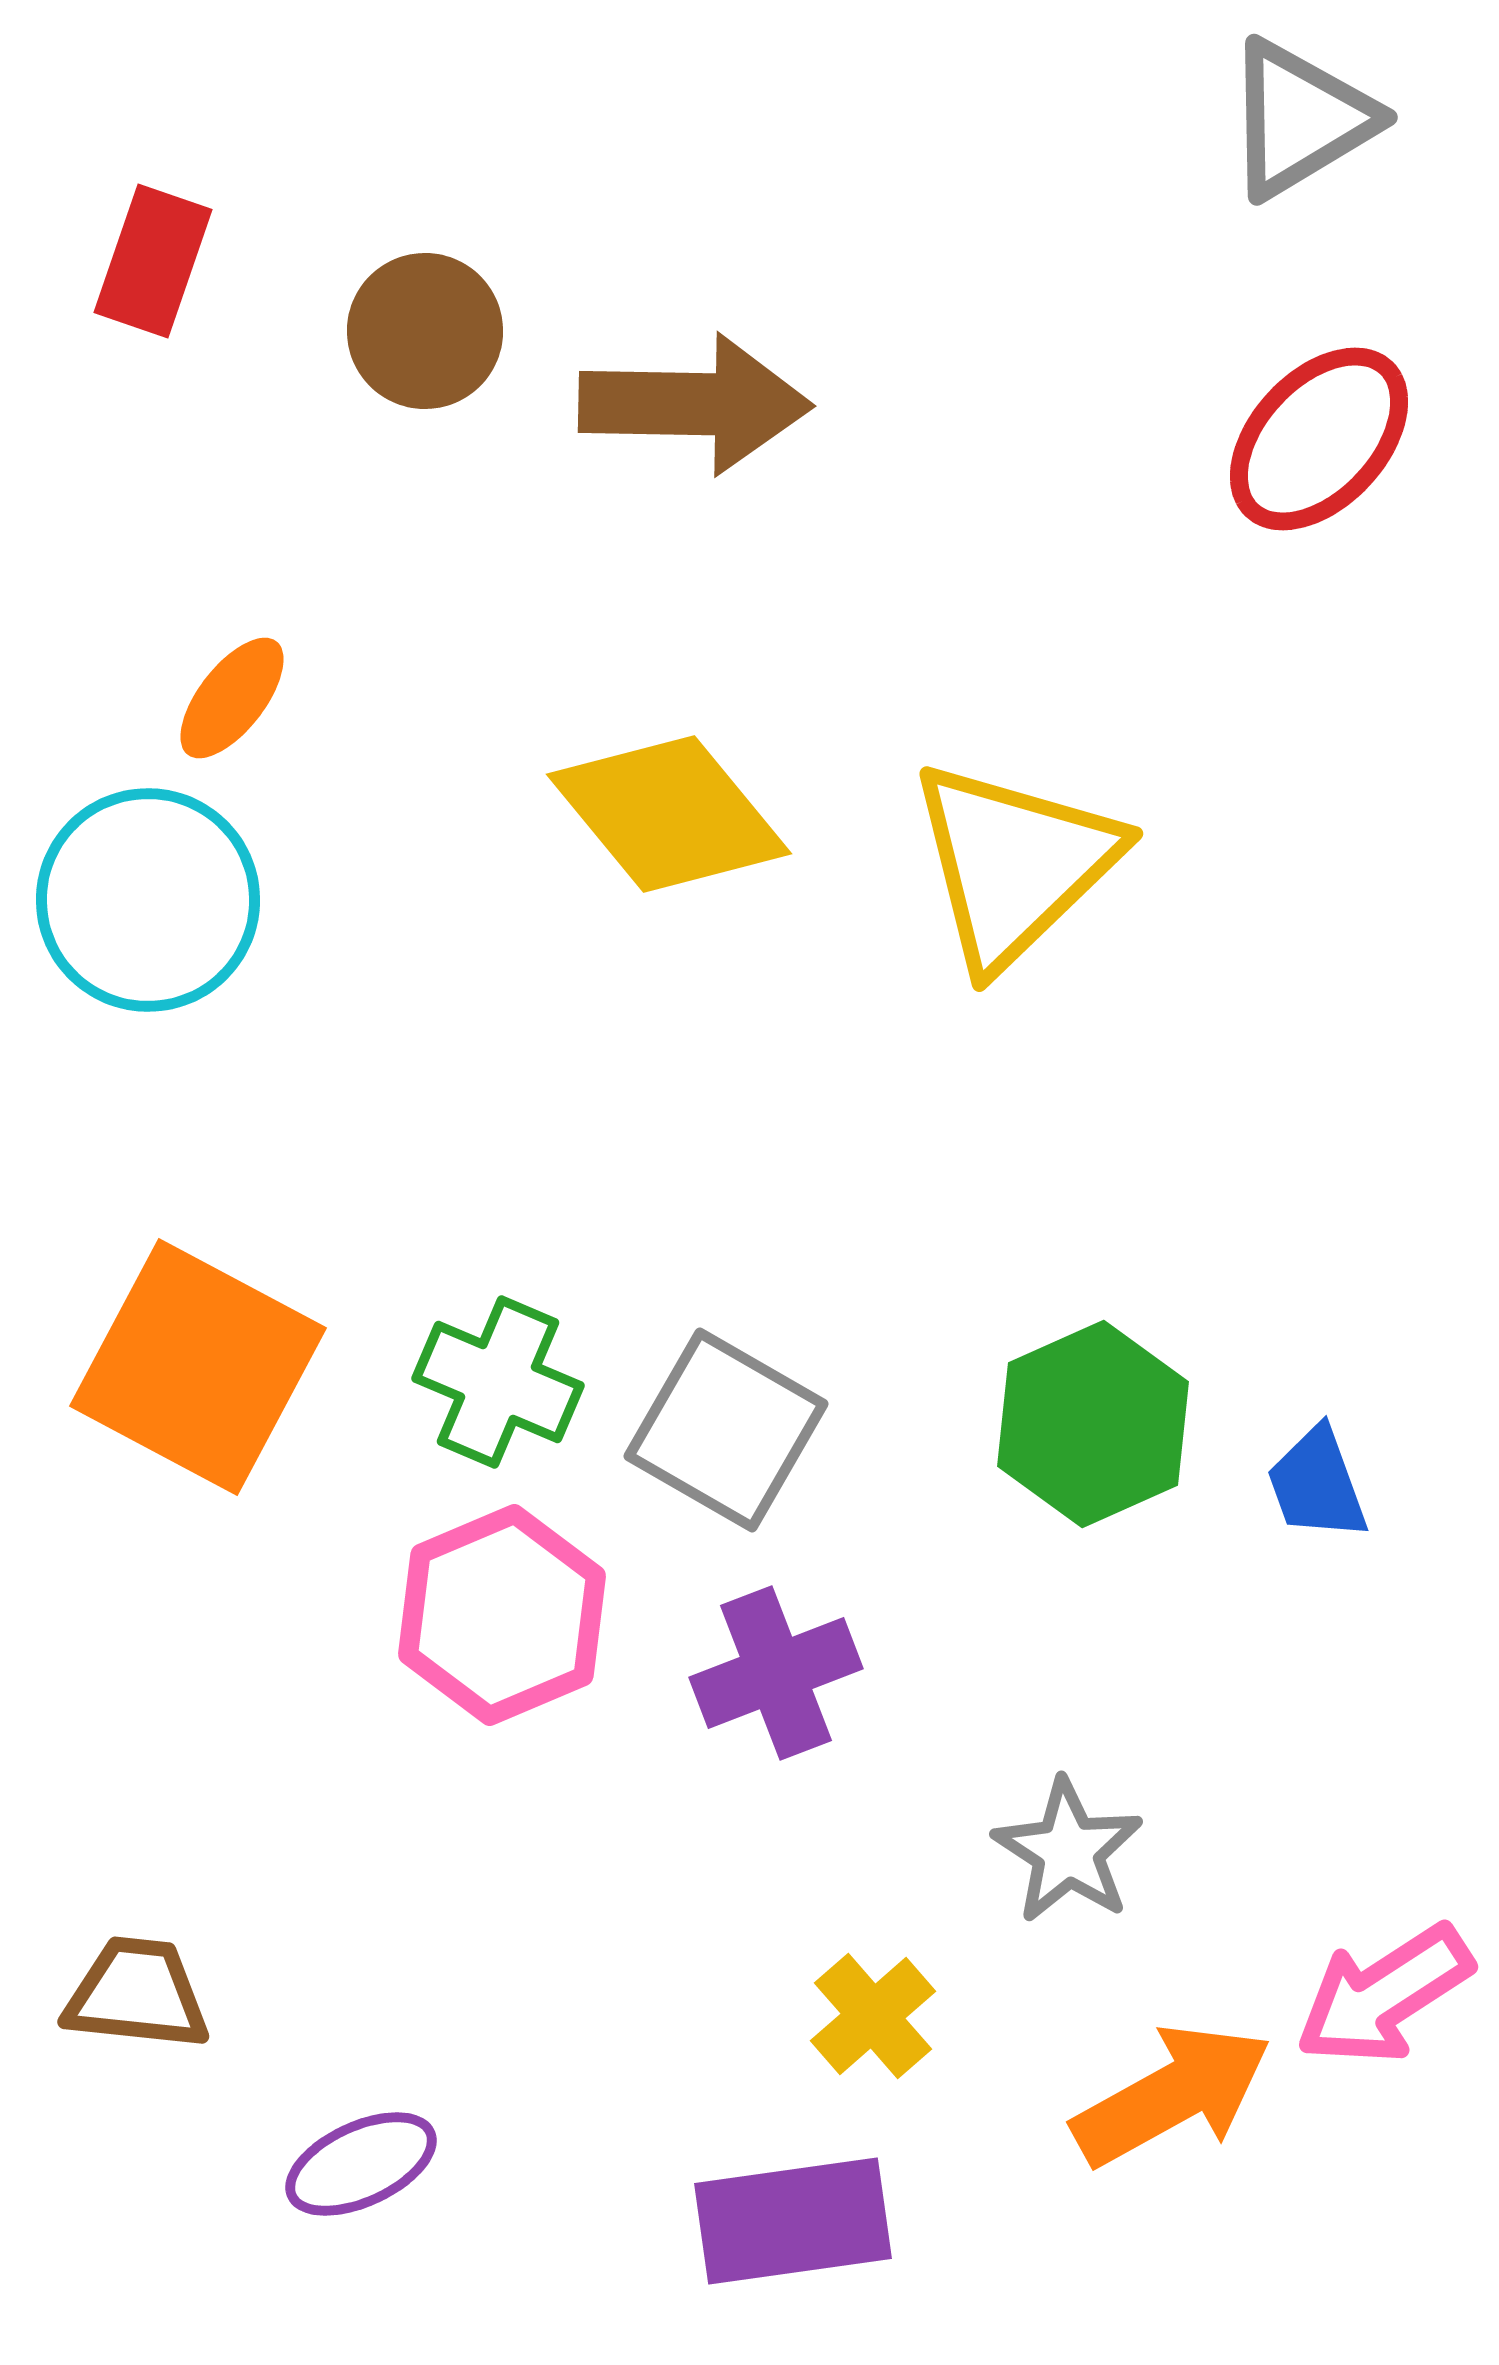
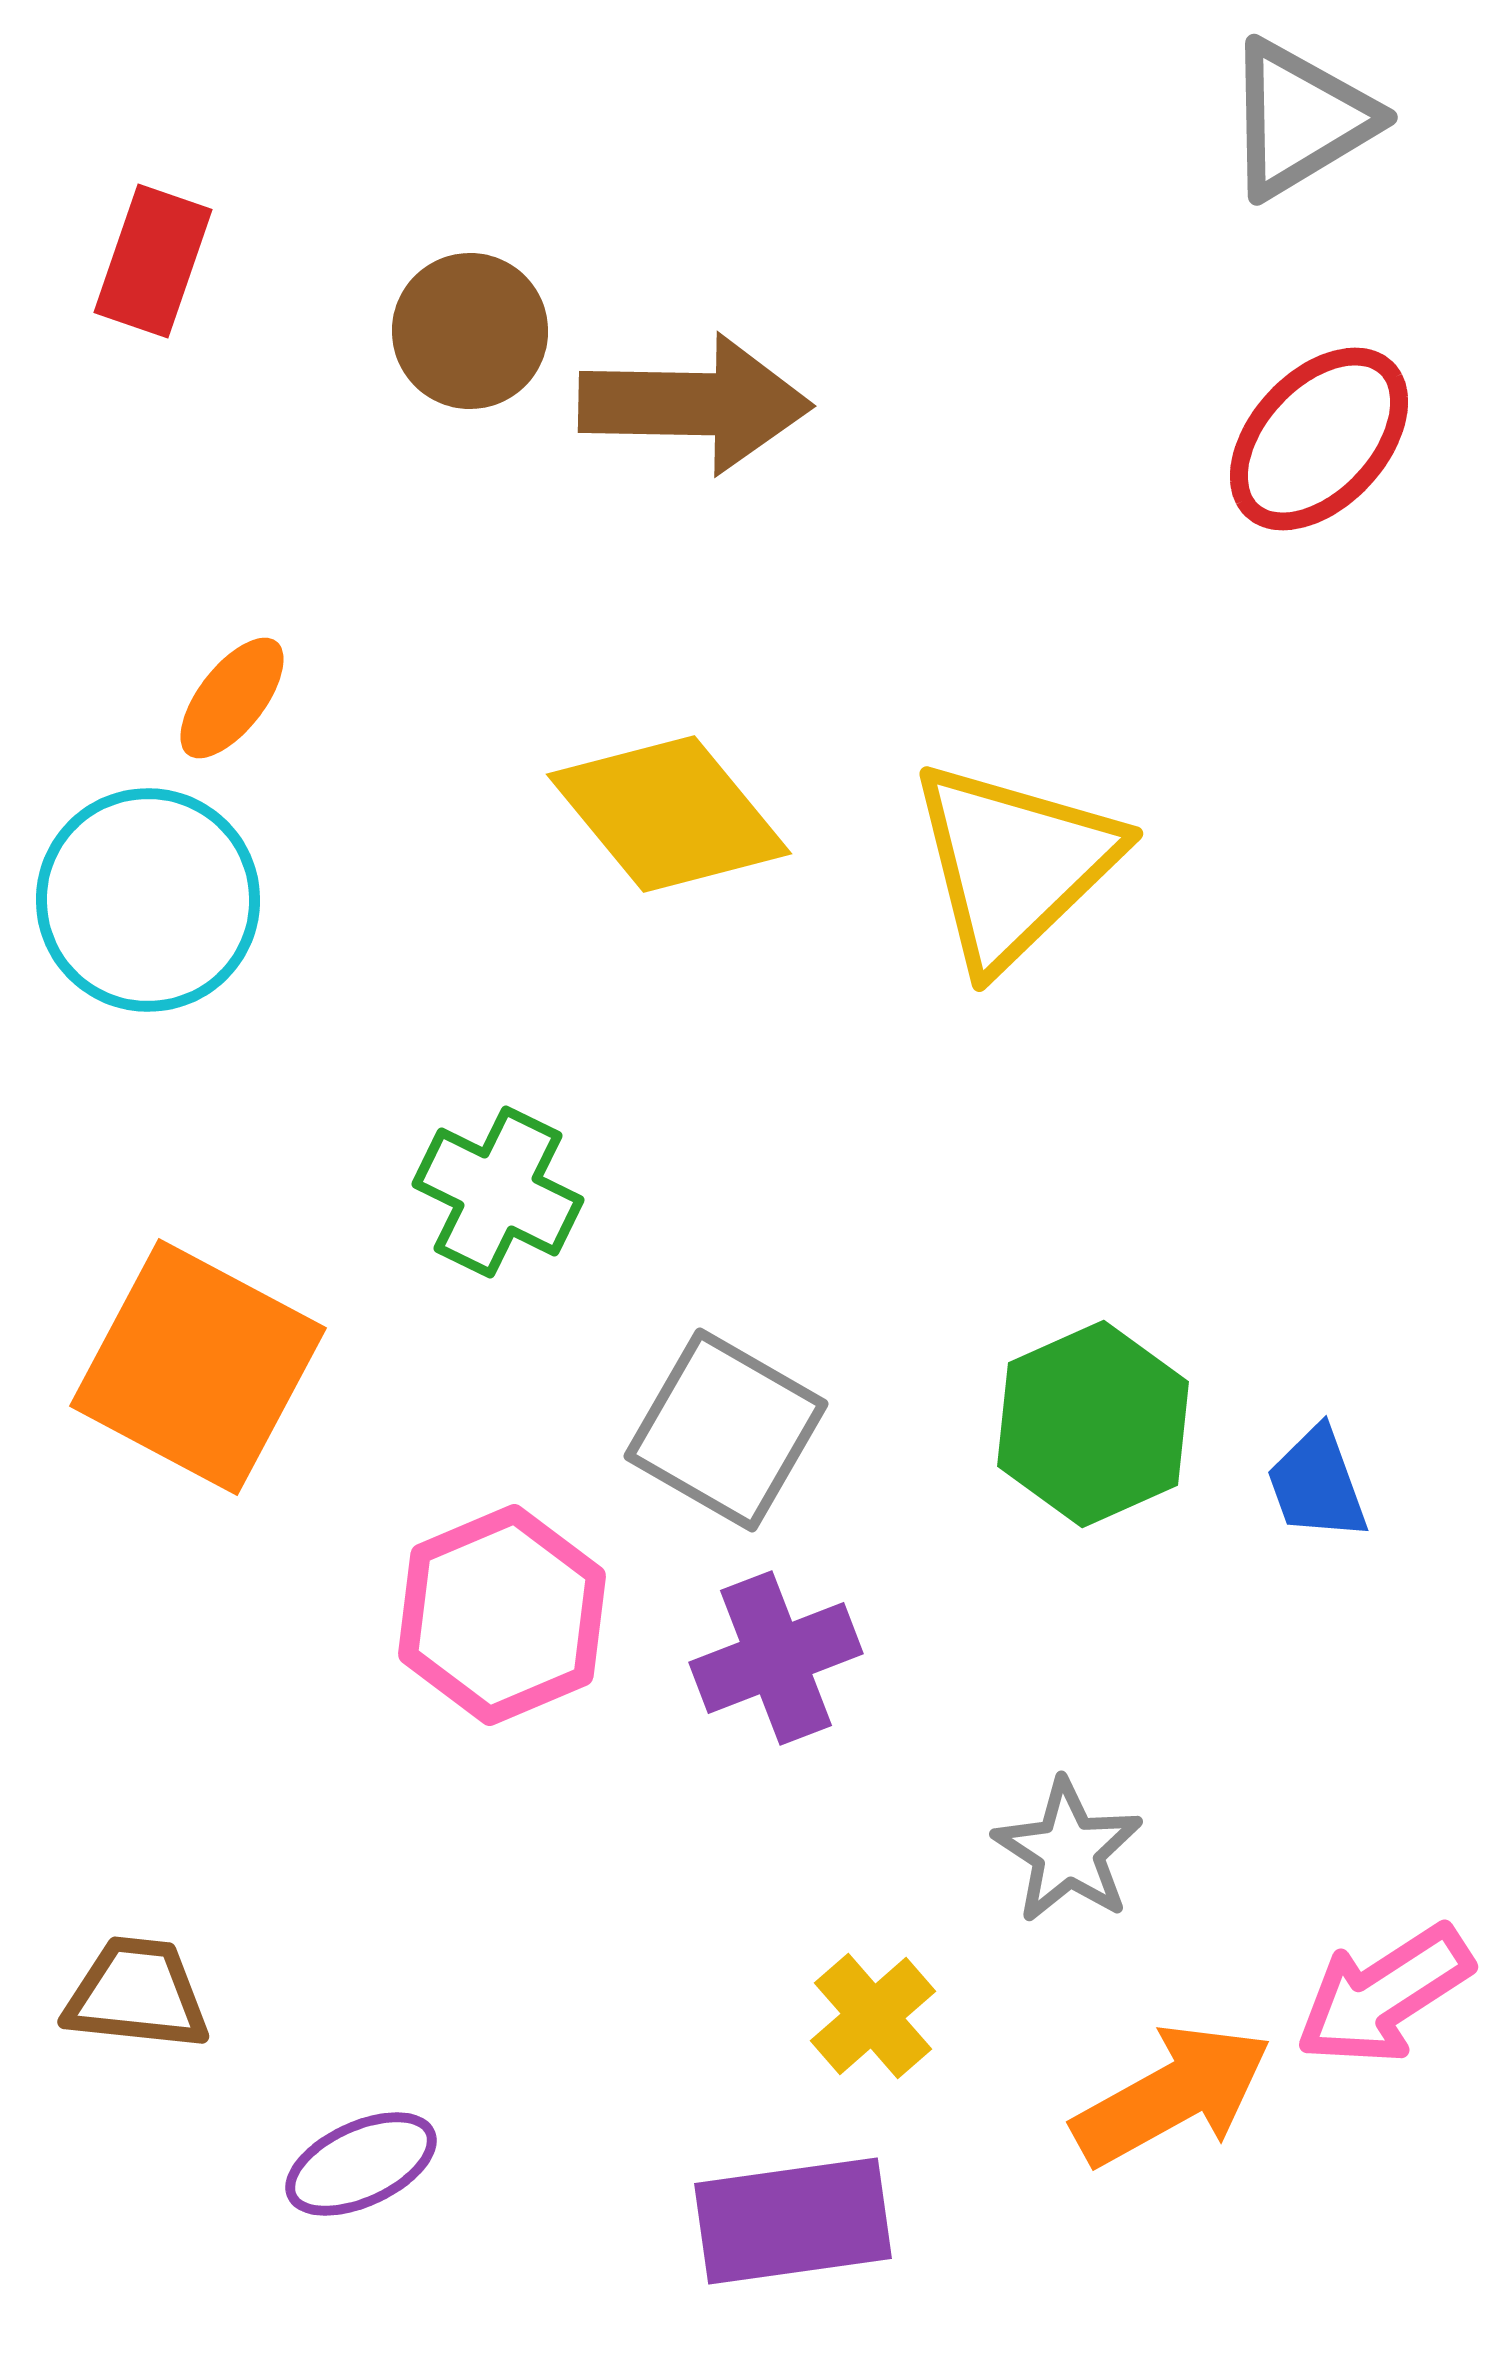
brown circle: moved 45 px right
green cross: moved 190 px up; rotated 3 degrees clockwise
purple cross: moved 15 px up
